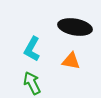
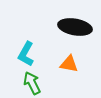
cyan L-shape: moved 6 px left, 5 px down
orange triangle: moved 2 px left, 3 px down
